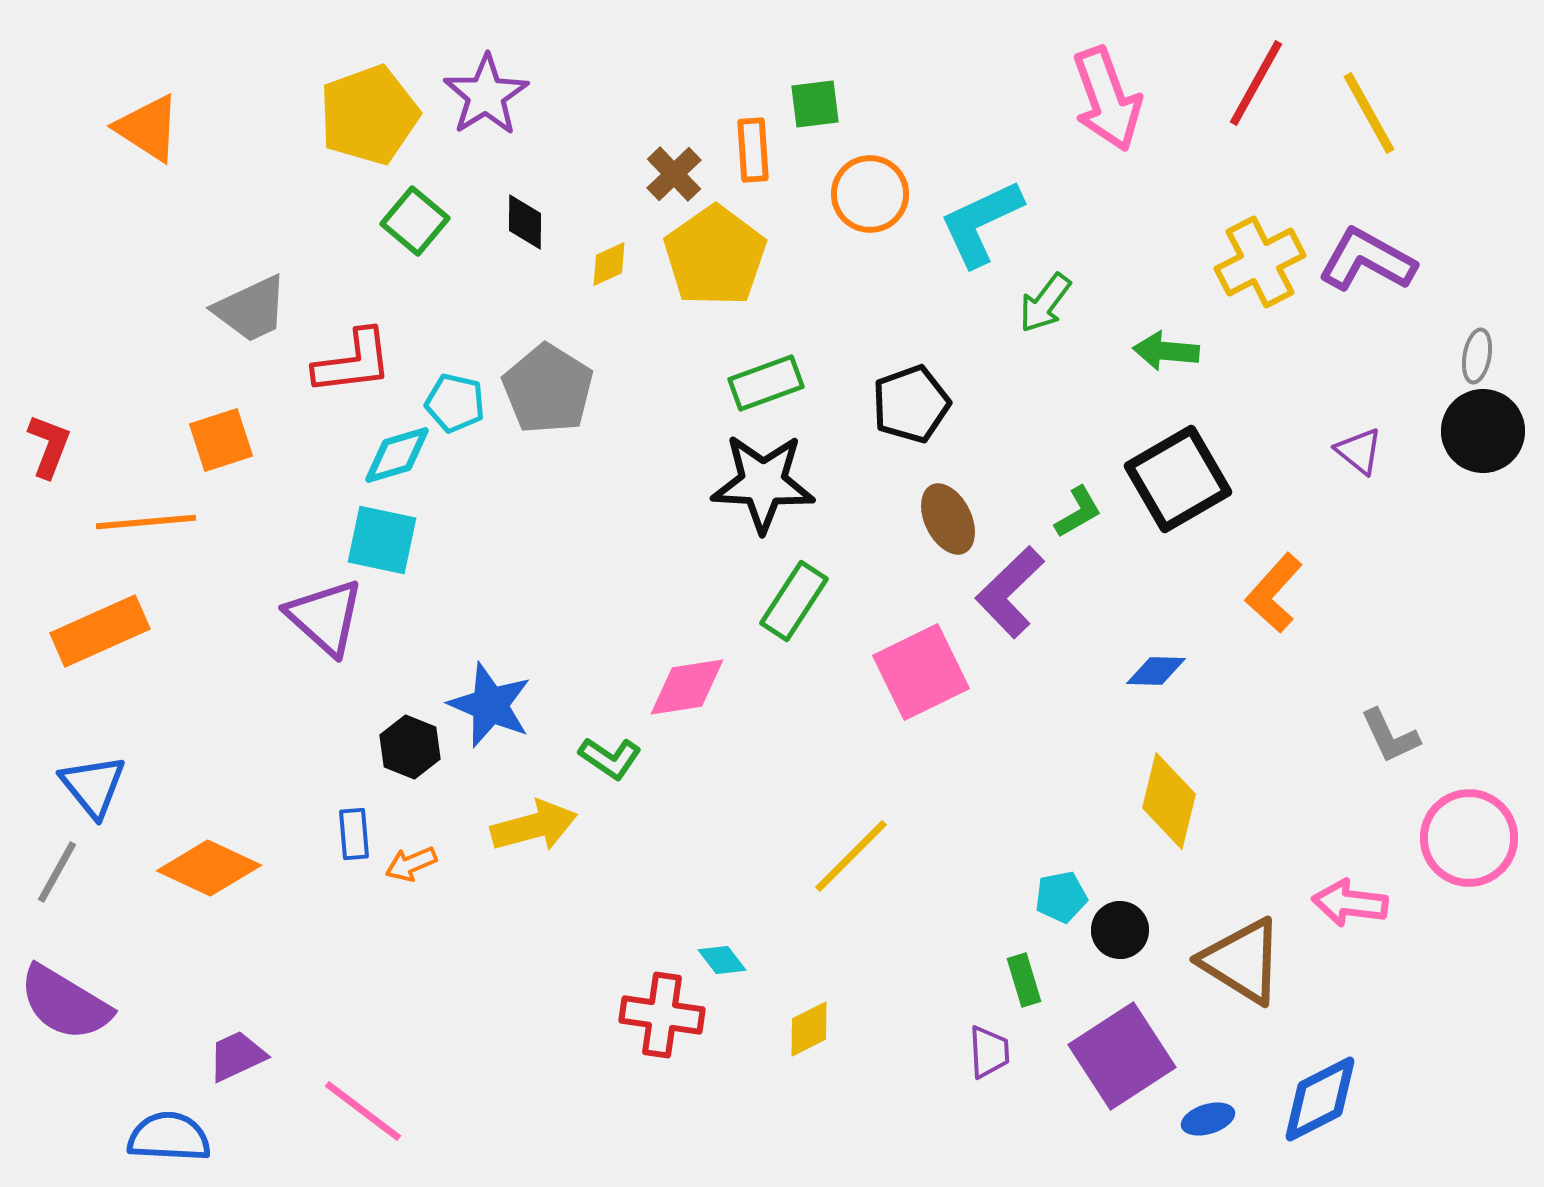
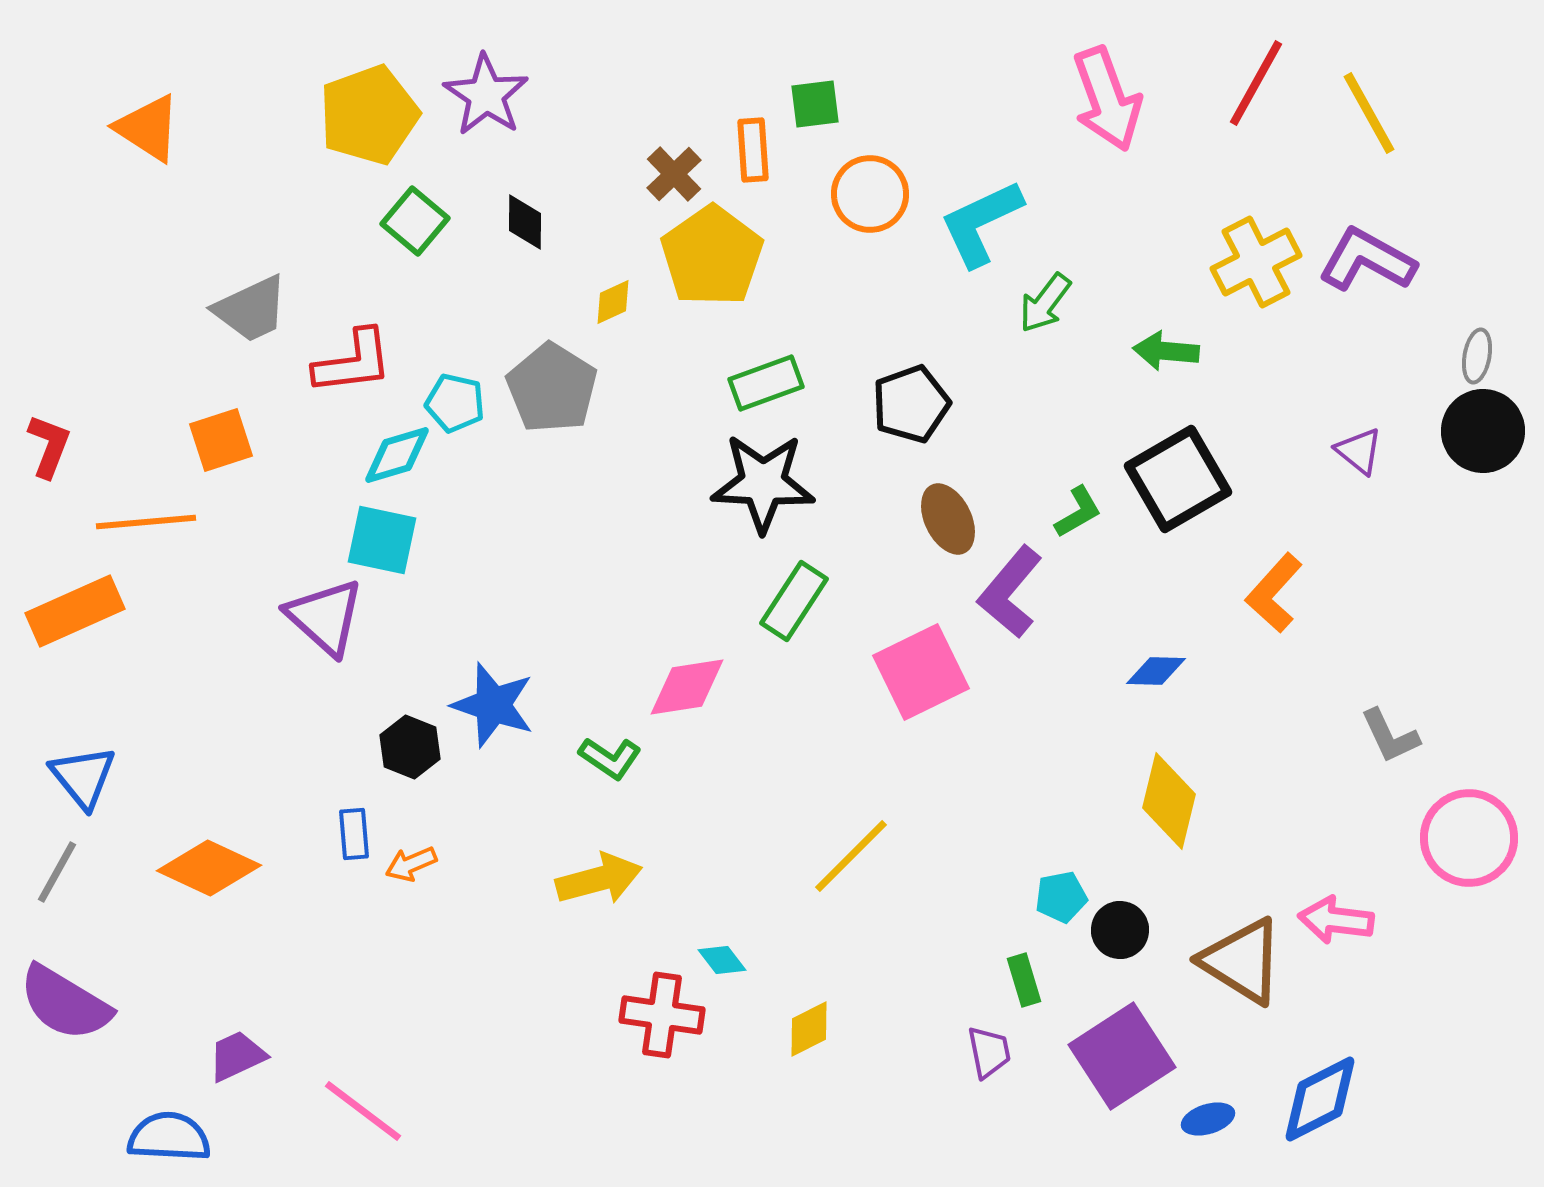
purple star at (486, 95): rotated 6 degrees counterclockwise
yellow pentagon at (715, 256): moved 3 px left
yellow cross at (1260, 262): moved 4 px left
yellow diamond at (609, 264): moved 4 px right, 38 px down
gray pentagon at (548, 389): moved 4 px right, 1 px up
purple L-shape at (1010, 592): rotated 6 degrees counterclockwise
orange rectangle at (100, 631): moved 25 px left, 20 px up
blue star at (490, 705): moved 3 px right; rotated 4 degrees counterclockwise
blue triangle at (93, 786): moved 10 px left, 9 px up
yellow arrow at (534, 826): moved 65 px right, 53 px down
pink arrow at (1350, 903): moved 14 px left, 17 px down
purple trapezoid at (989, 1052): rotated 8 degrees counterclockwise
